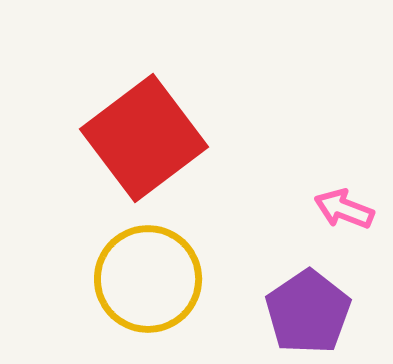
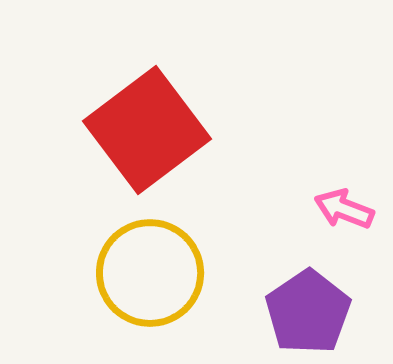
red square: moved 3 px right, 8 px up
yellow circle: moved 2 px right, 6 px up
